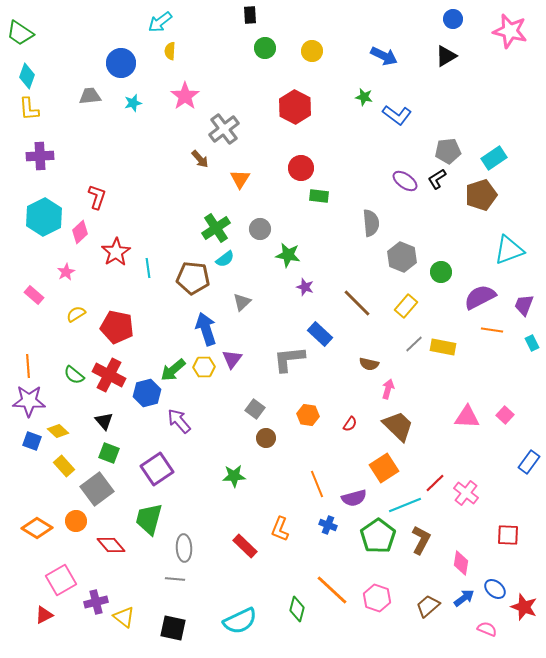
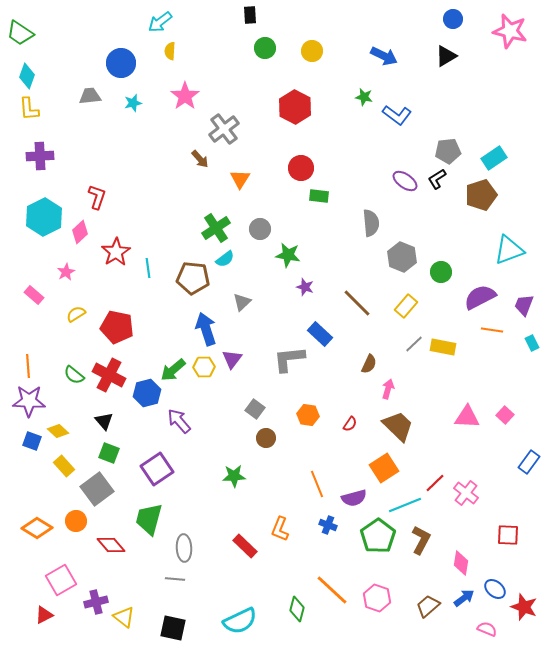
brown semicircle at (369, 364): rotated 78 degrees counterclockwise
